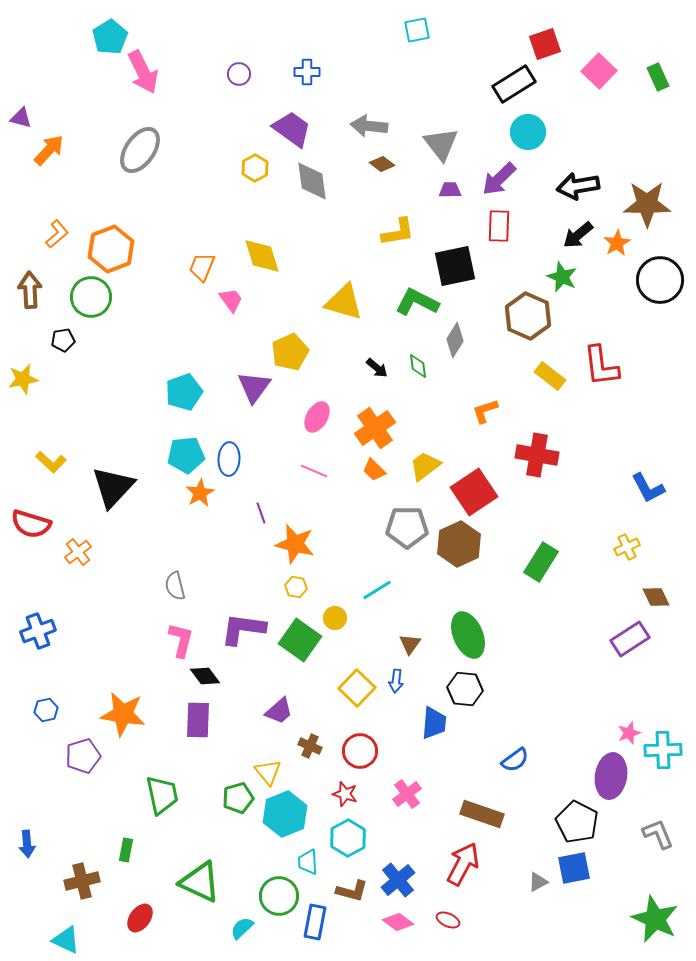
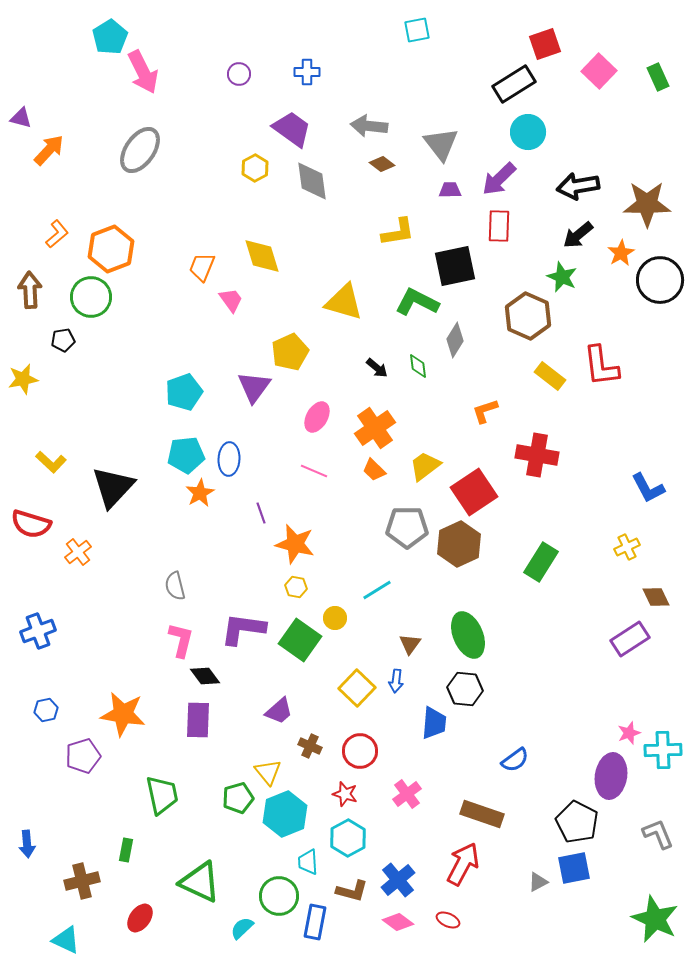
orange star at (617, 243): moved 4 px right, 10 px down
